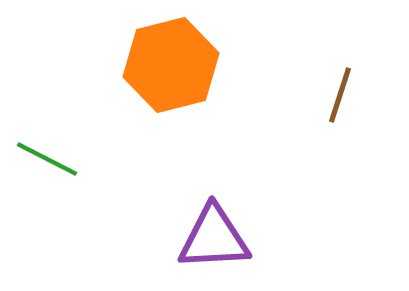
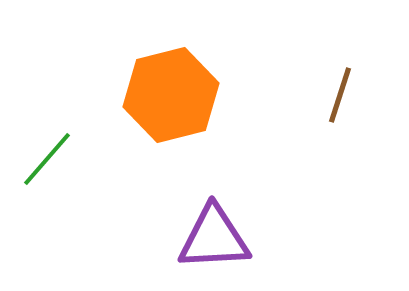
orange hexagon: moved 30 px down
green line: rotated 76 degrees counterclockwise
